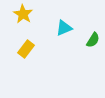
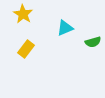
cyan triangle: moved 1 px right
green semicircle: moved 2 px down; rotated 42 degrees clockwise
